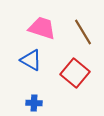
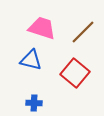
brown line: rotated 76 degrees clockwise
blue triangle: rotated 15 degrees counterclockwise
